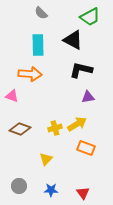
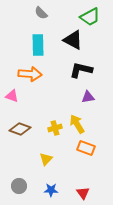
yellow arrow: rotated 90 degrees counterclockwise
